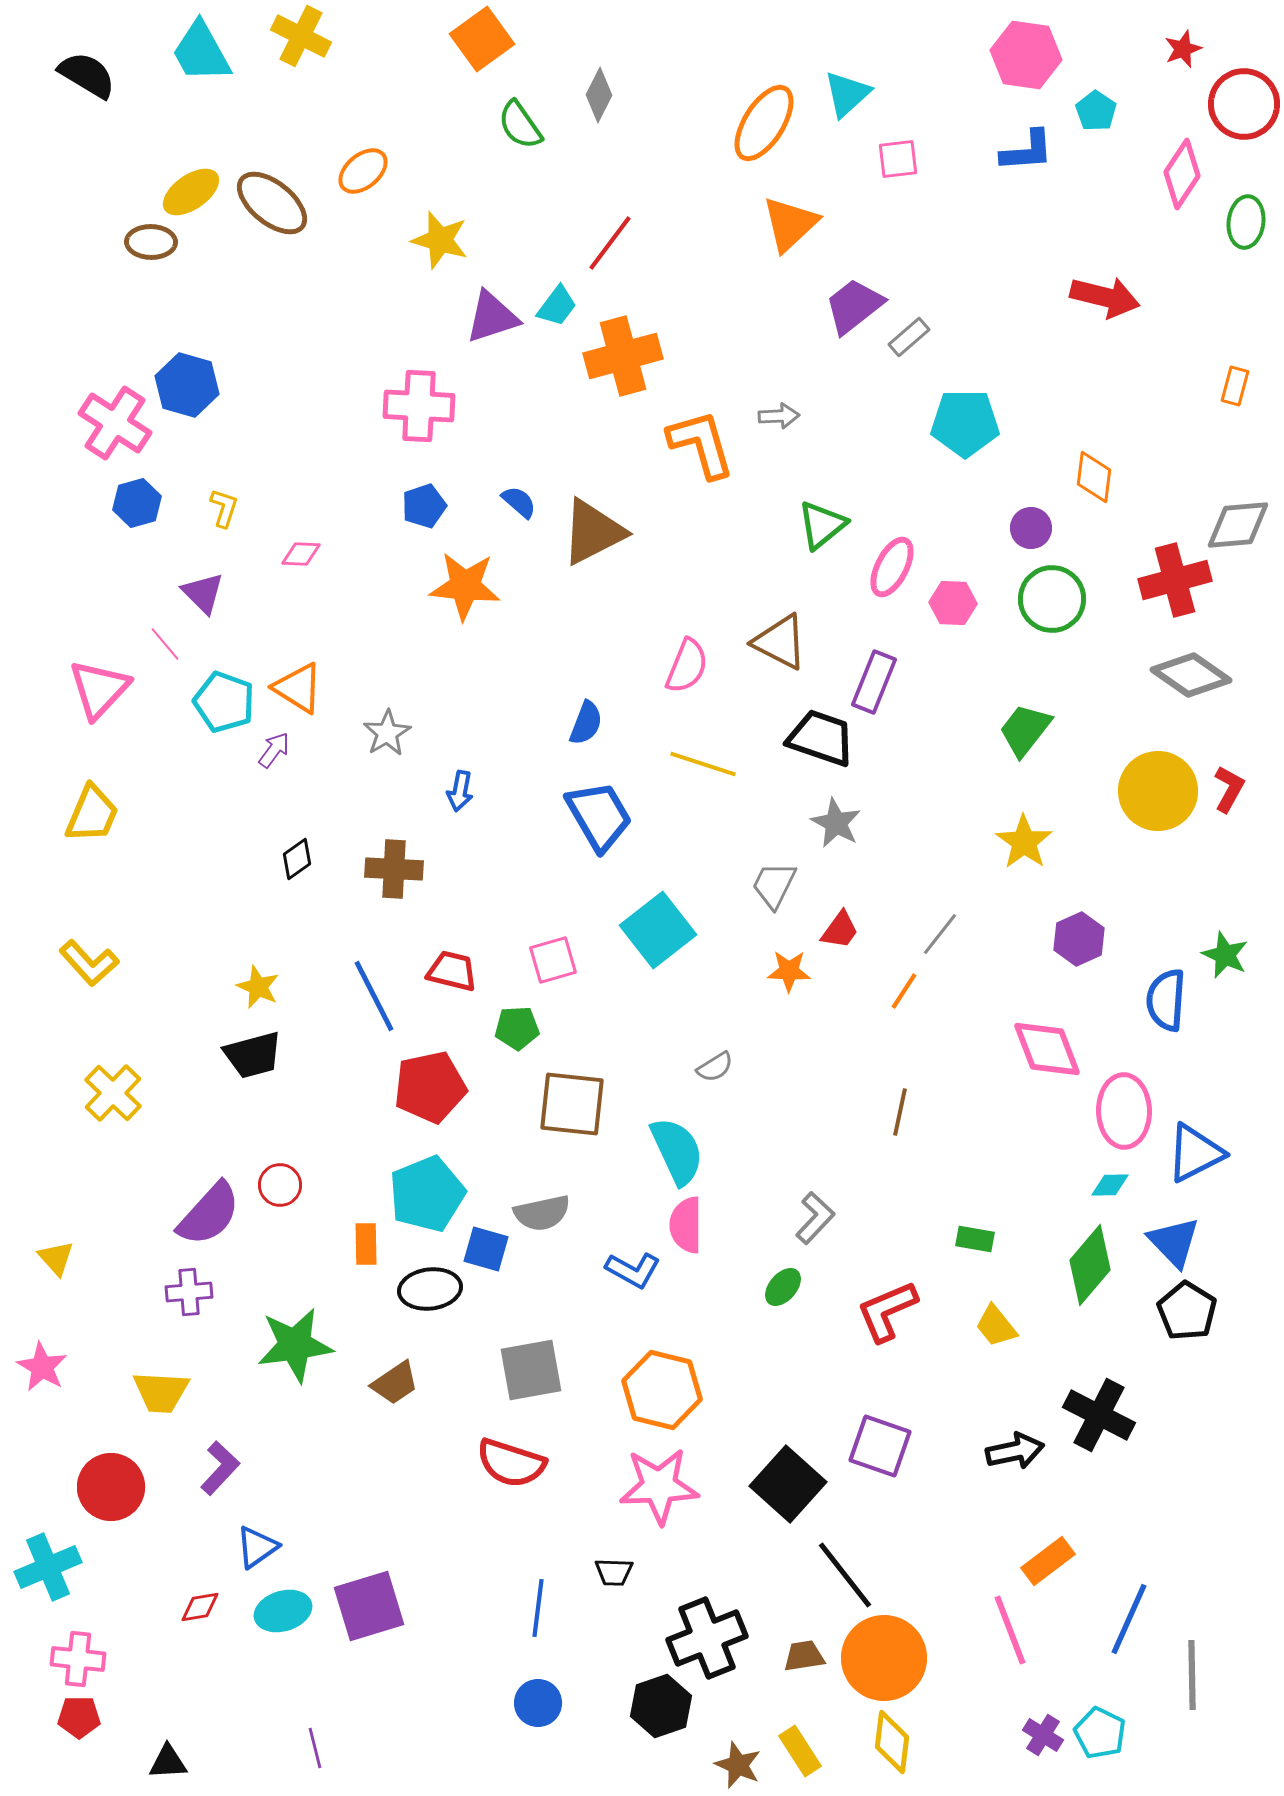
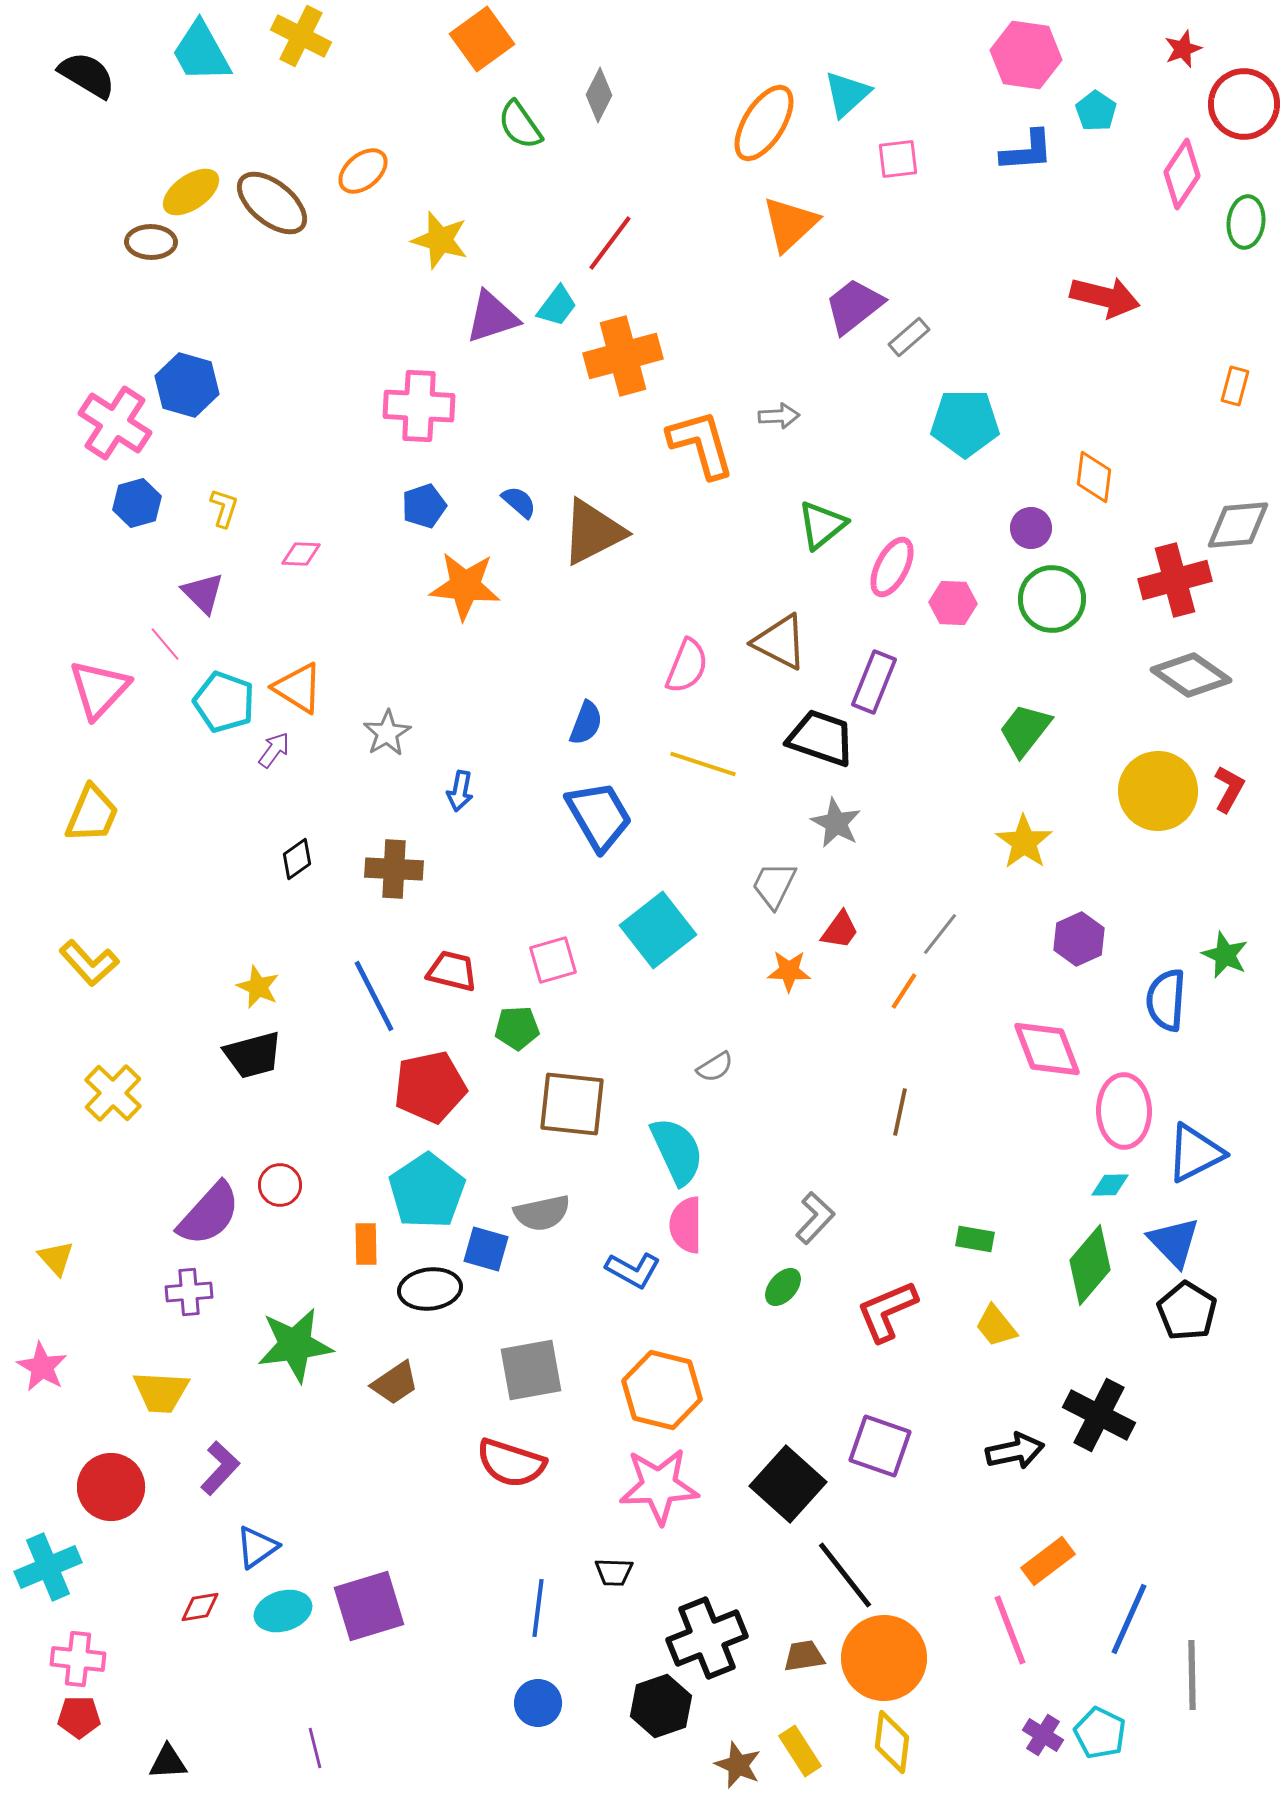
cyan pentagon at (427, 1194): moved 3 px up; rotated 12 degrees counterclockwise
